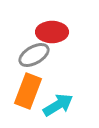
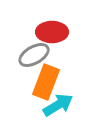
orange rectangle: moved 18 px right, 9 px up
